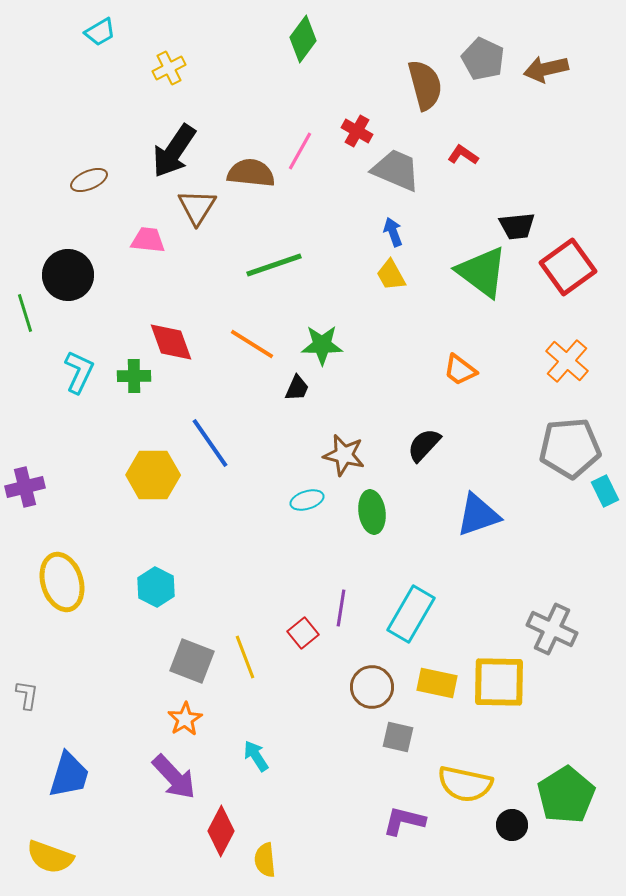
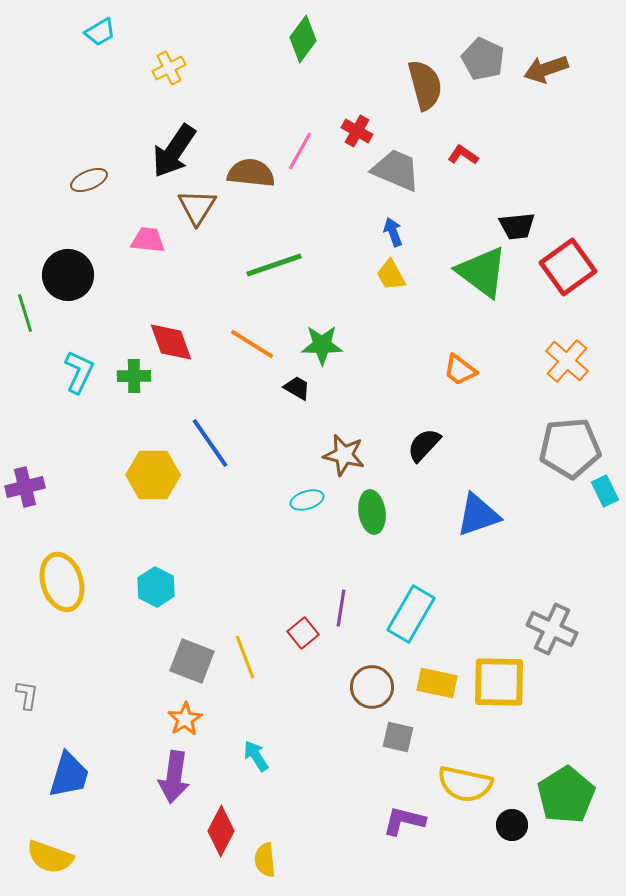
brown arrow at (546, 69): rotated 6 degrees counterclockwise
black trapezoid at (297, 388): rotated 84 degrees counterclockwise
purple arrow at (174, 777): rotated 51 degrees clockwise
